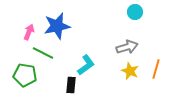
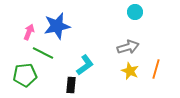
gray arrow: moved 1 px right
cyan L-shape: moved 1 px left
green pentagon: rotated 15 degrees counterclockwise
